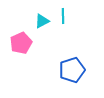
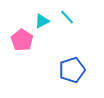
cyan line: moved 4 px right, 1 px down; rotated 42 degrees counterclockwise
pink pentagon: moved 1 px right, 3 px up; rotated 15 degrees counterclockwise
